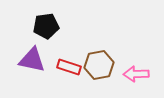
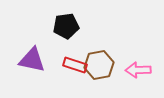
black pentagon: moved 20 px right
red rectangle: moved 6 px right, 2 px up
pink arrow: moved 2 px right, 4 px up
